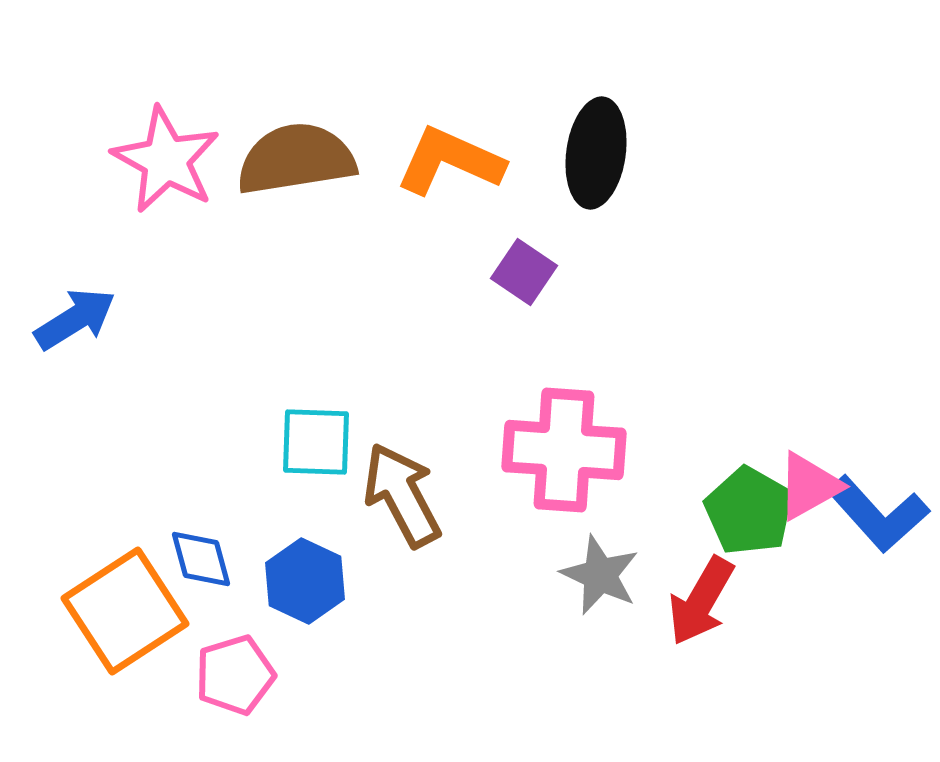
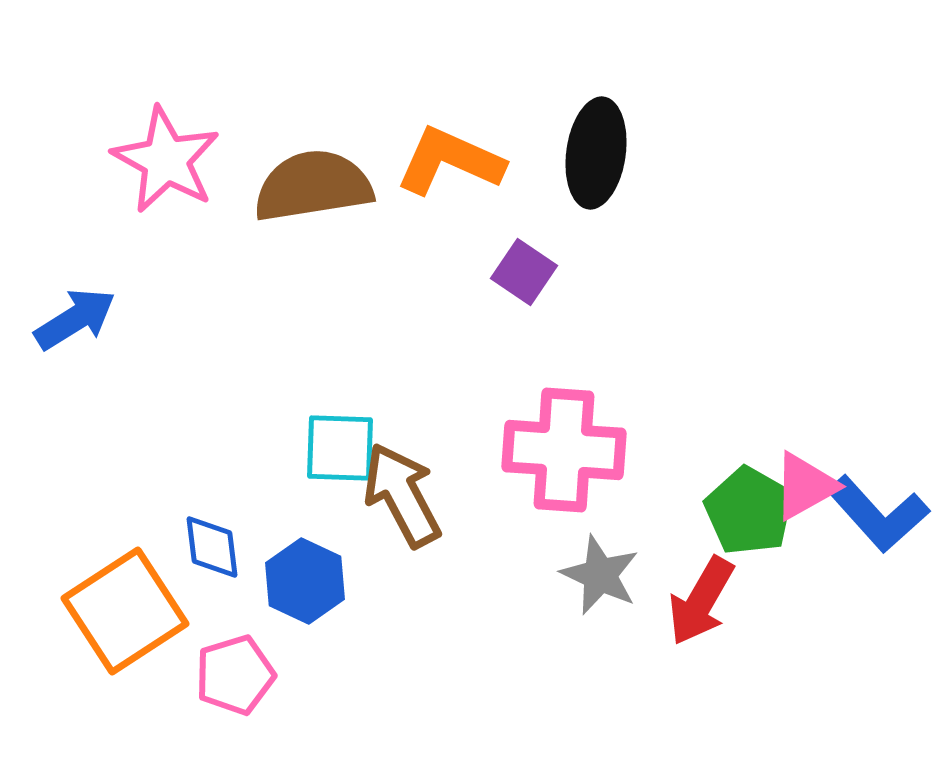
brown semicircle: moved 17 px right, 27 px down
cyan square: moved 24 px right, 6 px down
pink triangle: moved 4 px left
blue diamond: moved 11 px right, 12 px up; rotated 8 degrees clockwise
